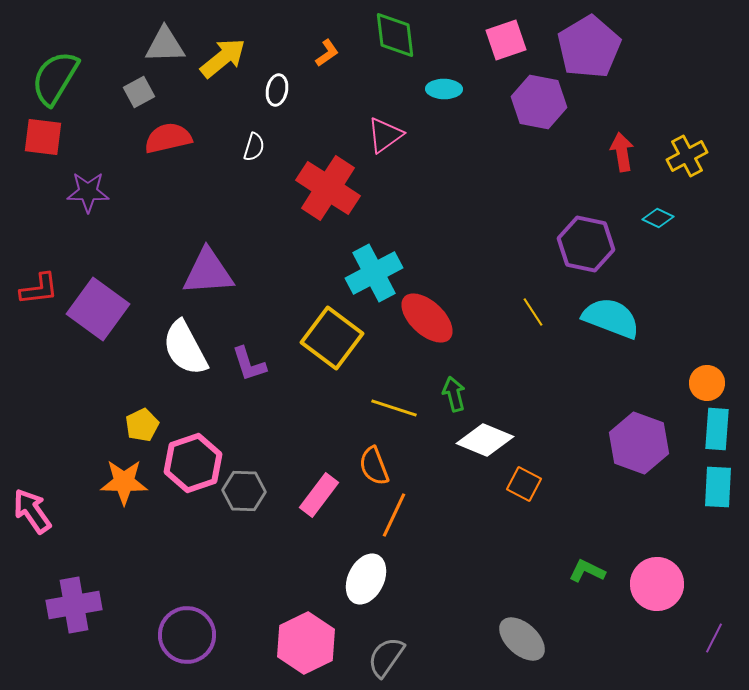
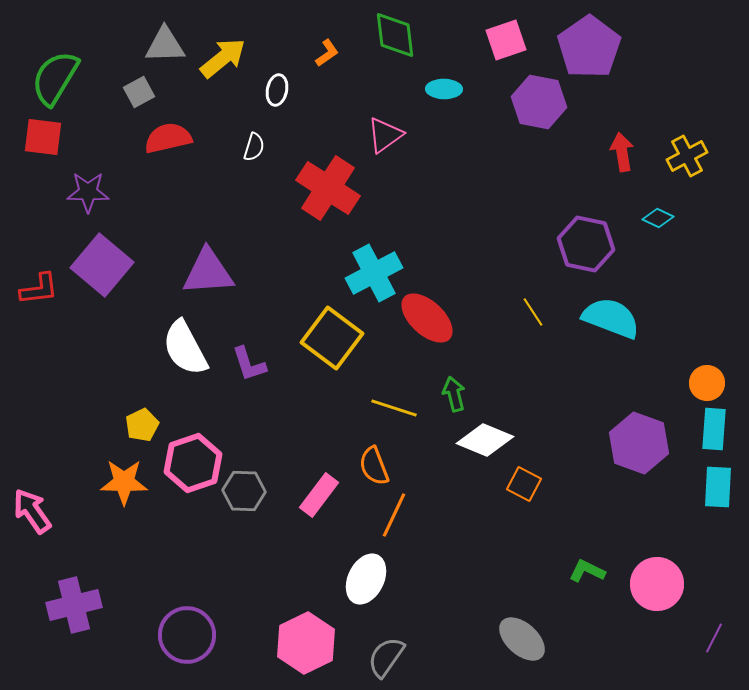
purple pentagon at (589, 47): rotated 4 degrees counterclockwise
purple square at (98, 309): moved 4 px right, 44 px up; rotated 4 degrees clockwise
cyan rectangle at (717, 429): moved 3 px left
purple cross at (74, 605): rotated 4 degrees counterclockwise
